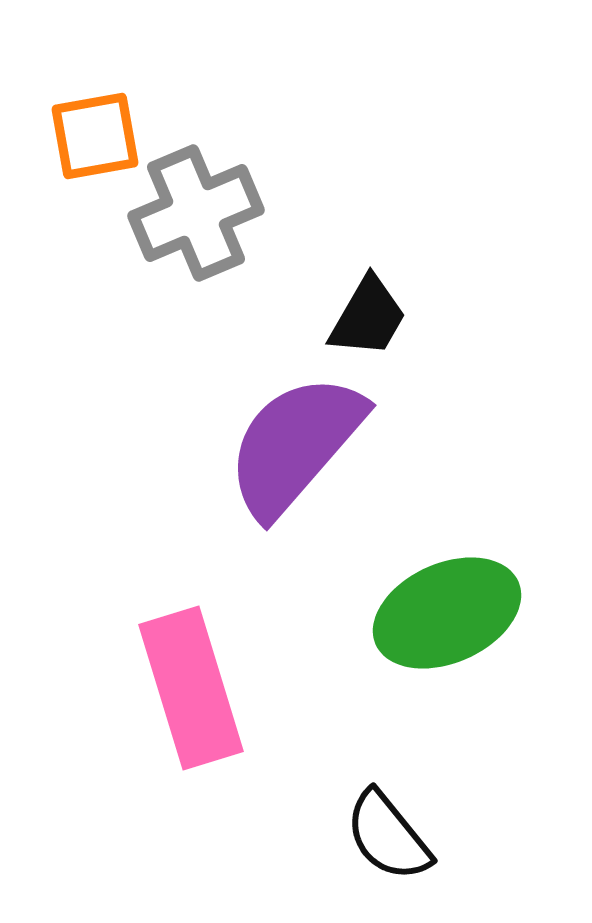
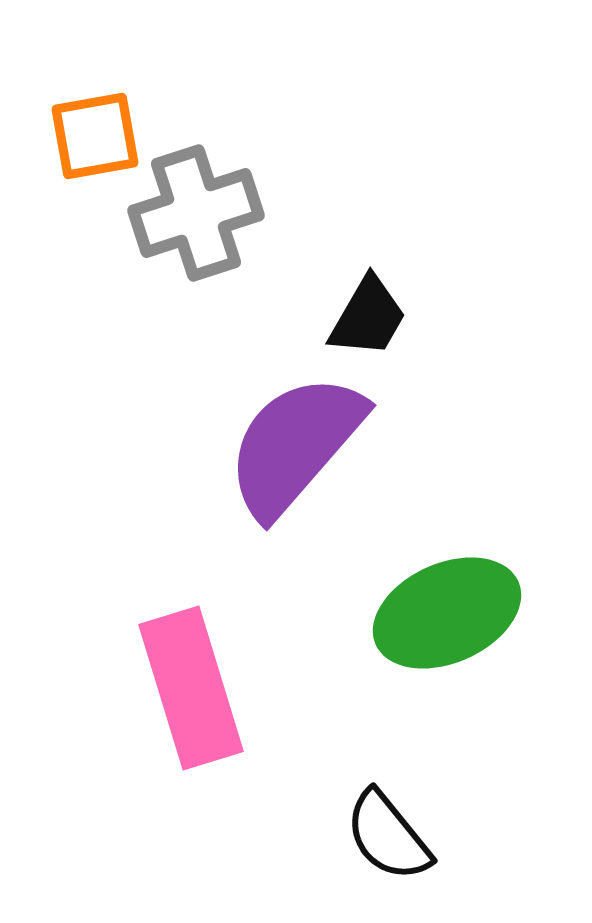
gray cross: rotated 5 degrees clockwise
